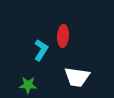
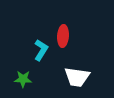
green star: moved 5 px left, 6 px up
